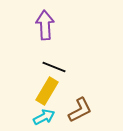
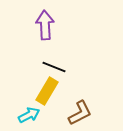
brown L-shape: moved 3 px down
cyan arrow: moved 15 px left, 2 px up
